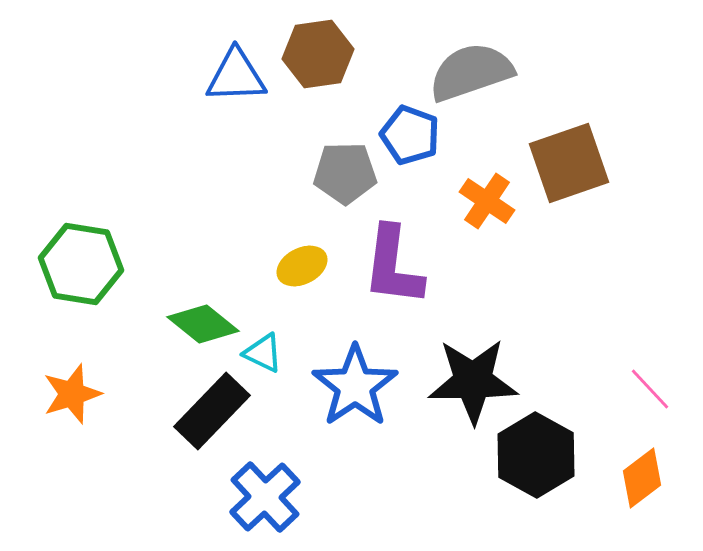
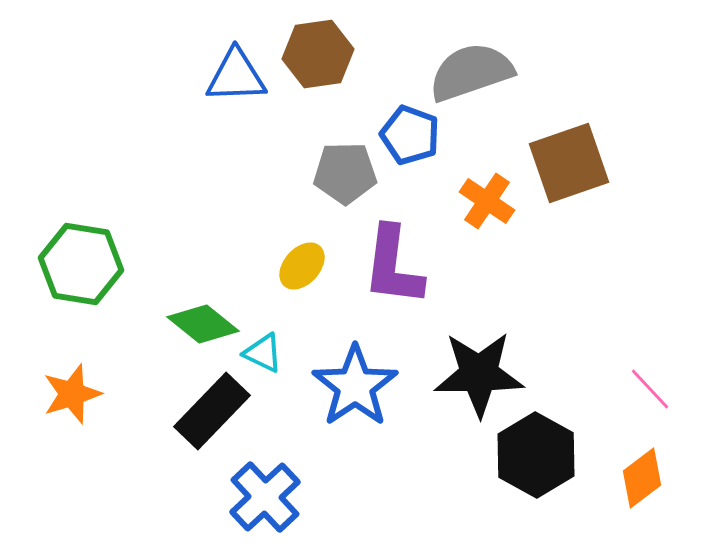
yellow ellipse: rotated 21 degrees counterclockwise
black star: moved 6 px right, 7 px up
